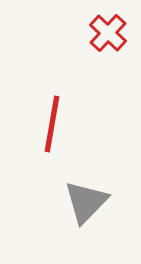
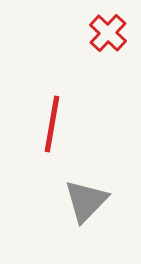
gray triangle: moved 1 px up
